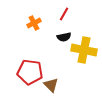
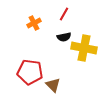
yellow cross: moved 2 px up
brown triangle: moved 2 px right
